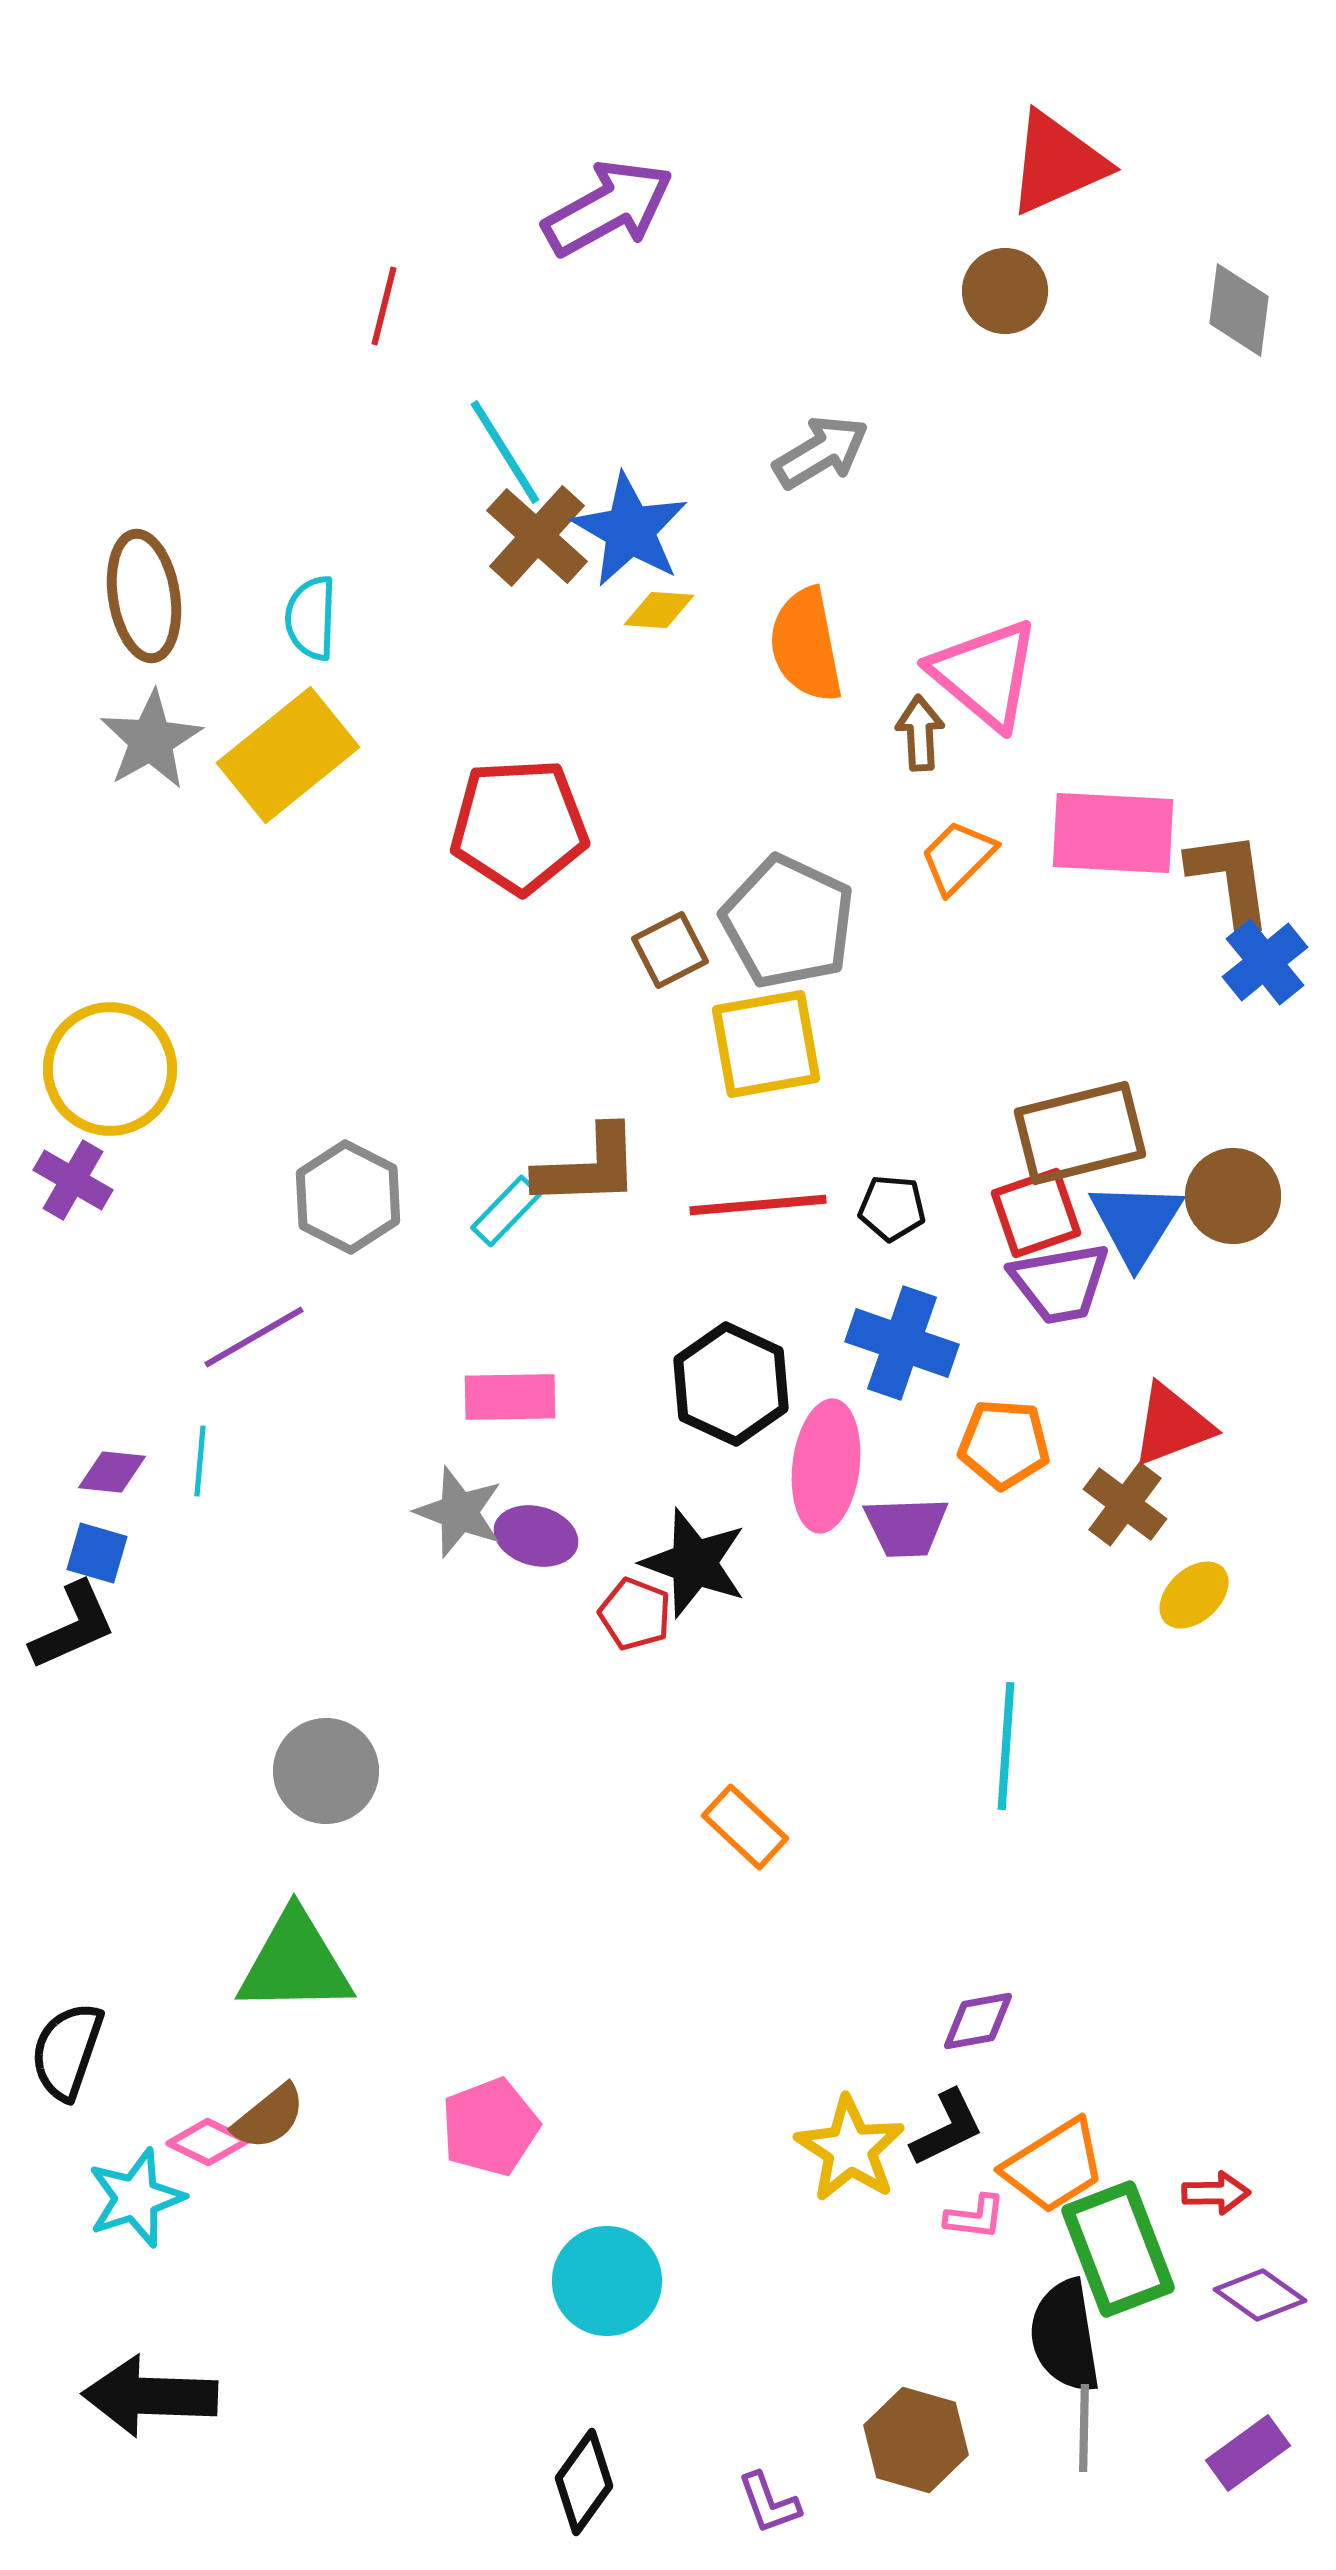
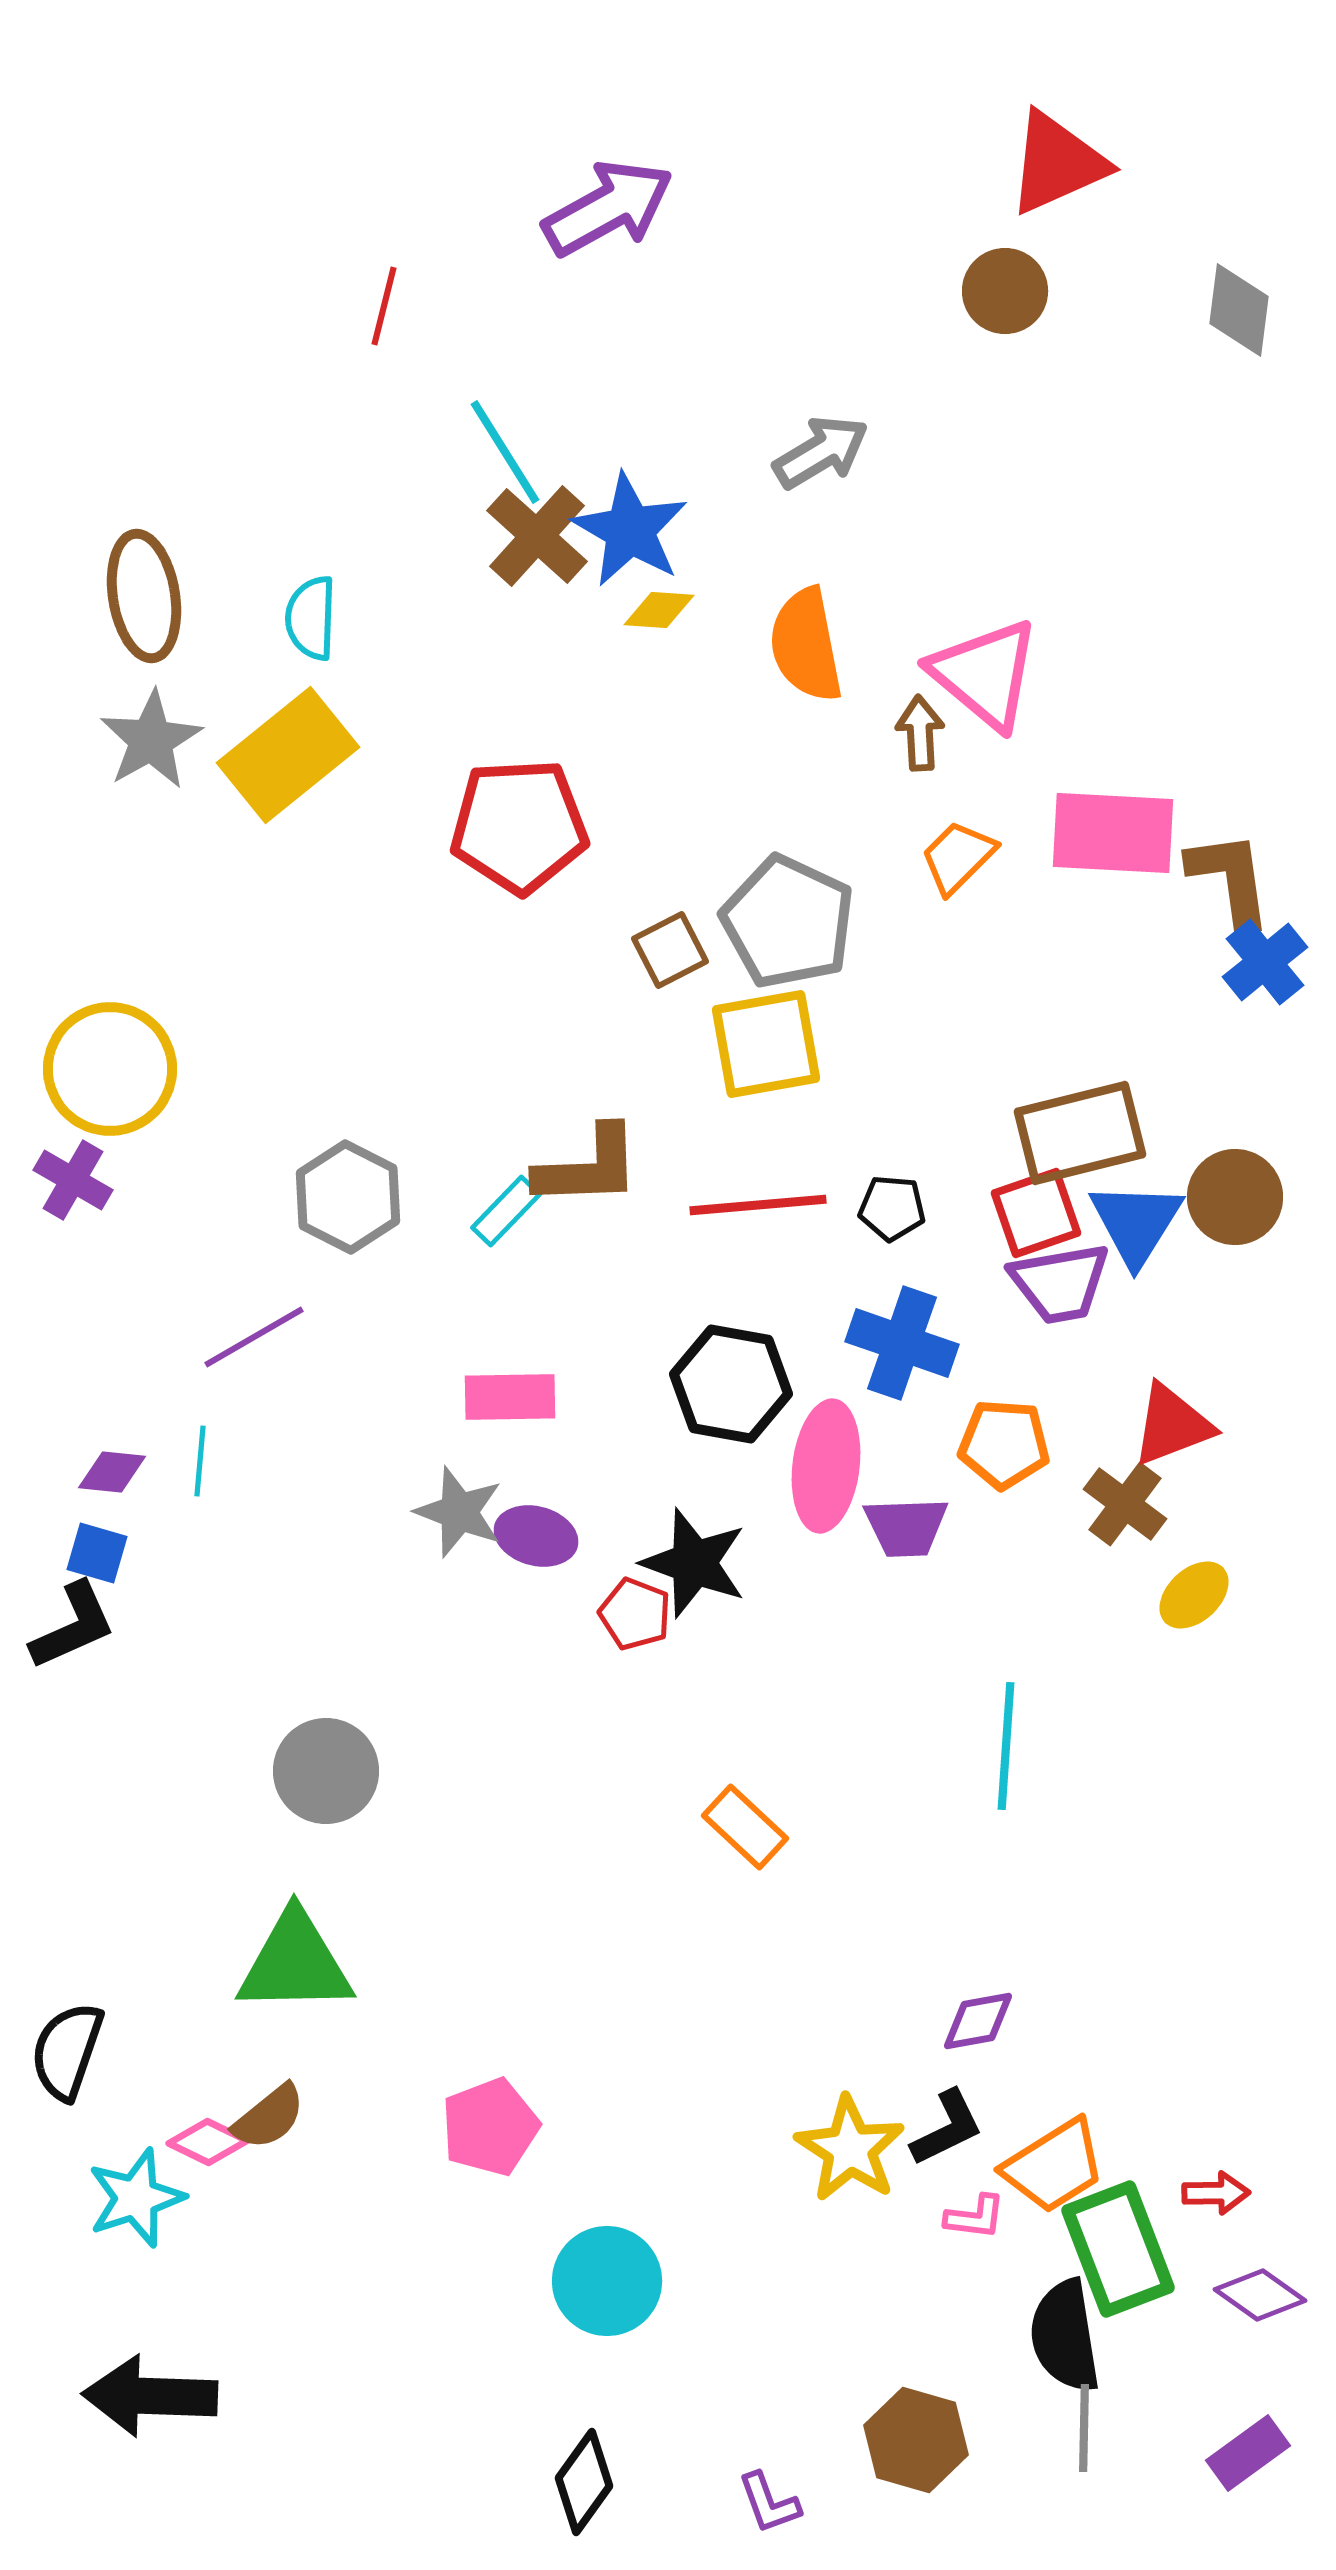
brown circle at (1233, 1196): moved 2 px right, 1 px down
black hexagon at (731, 1384): rotated 15 degrees counterclockwise
